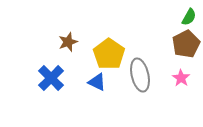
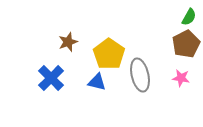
pink star: rotated 24 degrees counterclockwise
blue triangle: rotated 12 degrees counterclockwise
